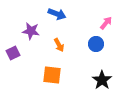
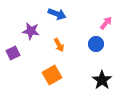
orange square: rotated 36 degrees counterclockwise
